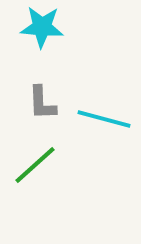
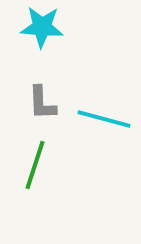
green line: rotated 30 degrees counterclockwise
